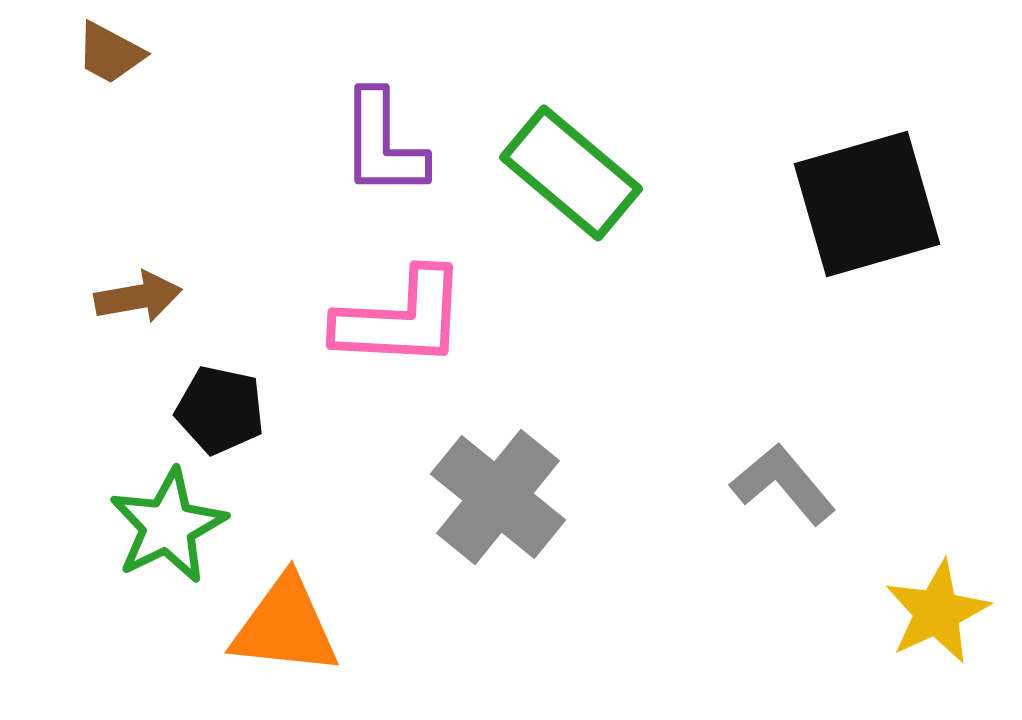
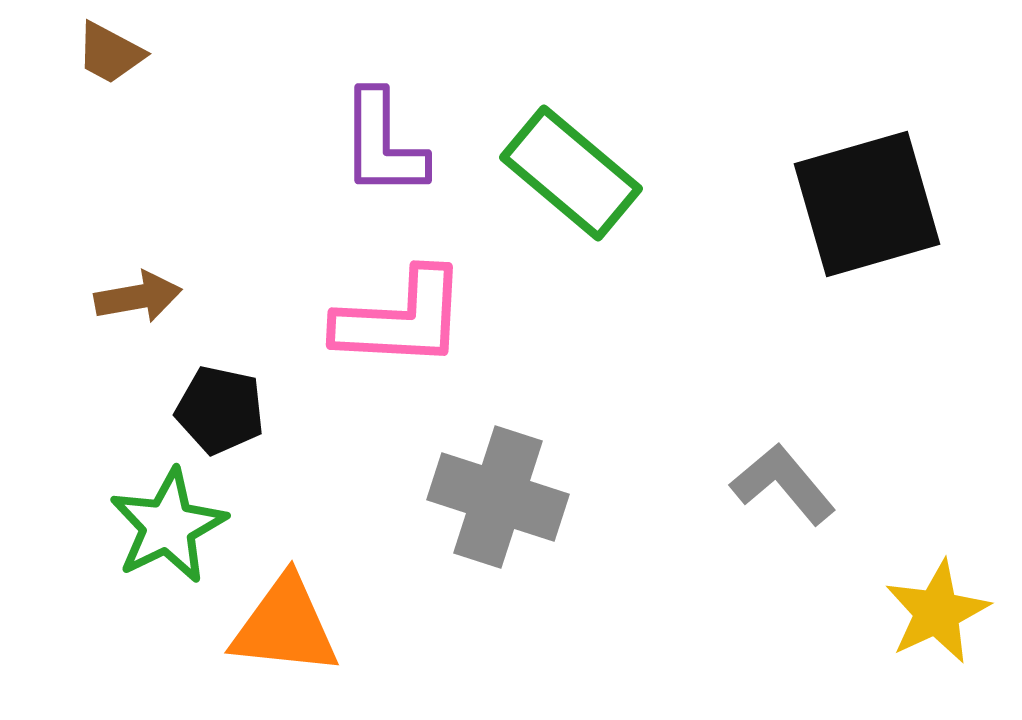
gray cross: rotated 21 degrees counterclockwise
